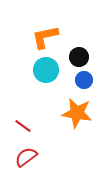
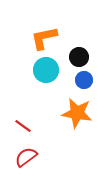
orange L-shape: moved 1 px left, 1 px down
